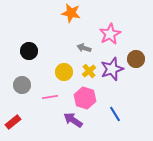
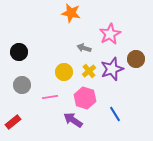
black circle: moved 10 px left, 1 px down
